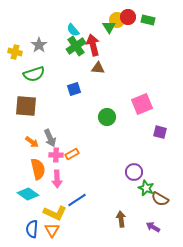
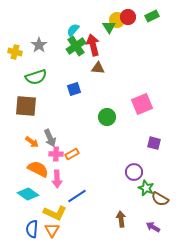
green rectangle: moved 4 px right, 4 px up; rotated 40 degrees counterclockwise
cyan semicircle: rotated 80 degrees clockwise
green semicircle: moved 2 px right, 3 px down
purple square: moved 6 px left, 11 px down
pink cross: moved 1 px up
orange semicircle: rotated 50 degrees counterclockwise
blue line: moved 4 px up
